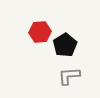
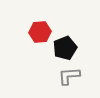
black pentagon: moved 3 px down; rotated 10 degrees clockwise
